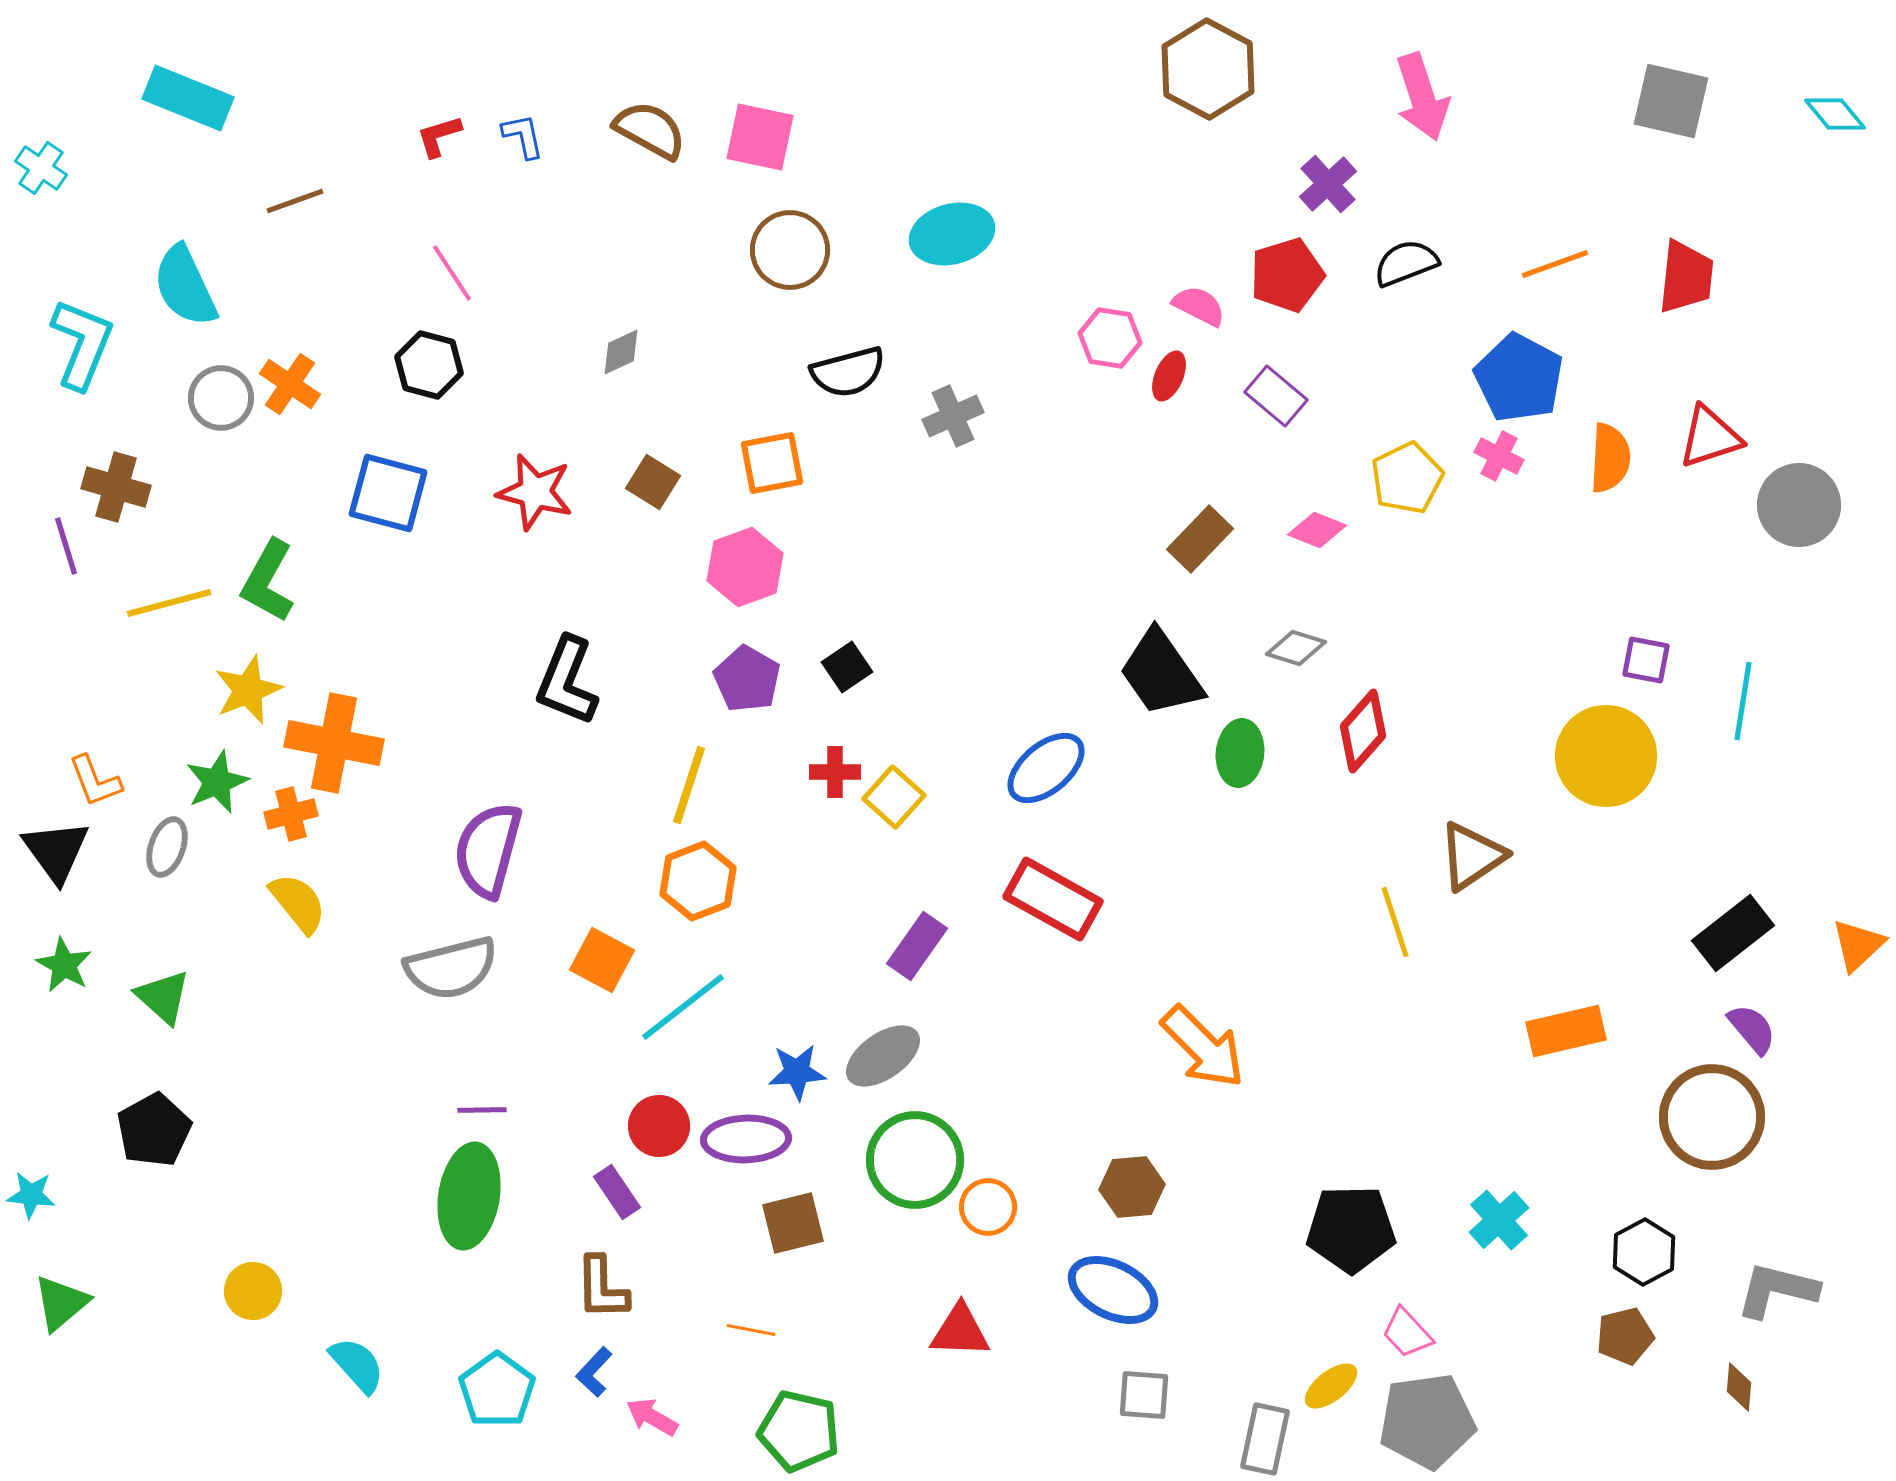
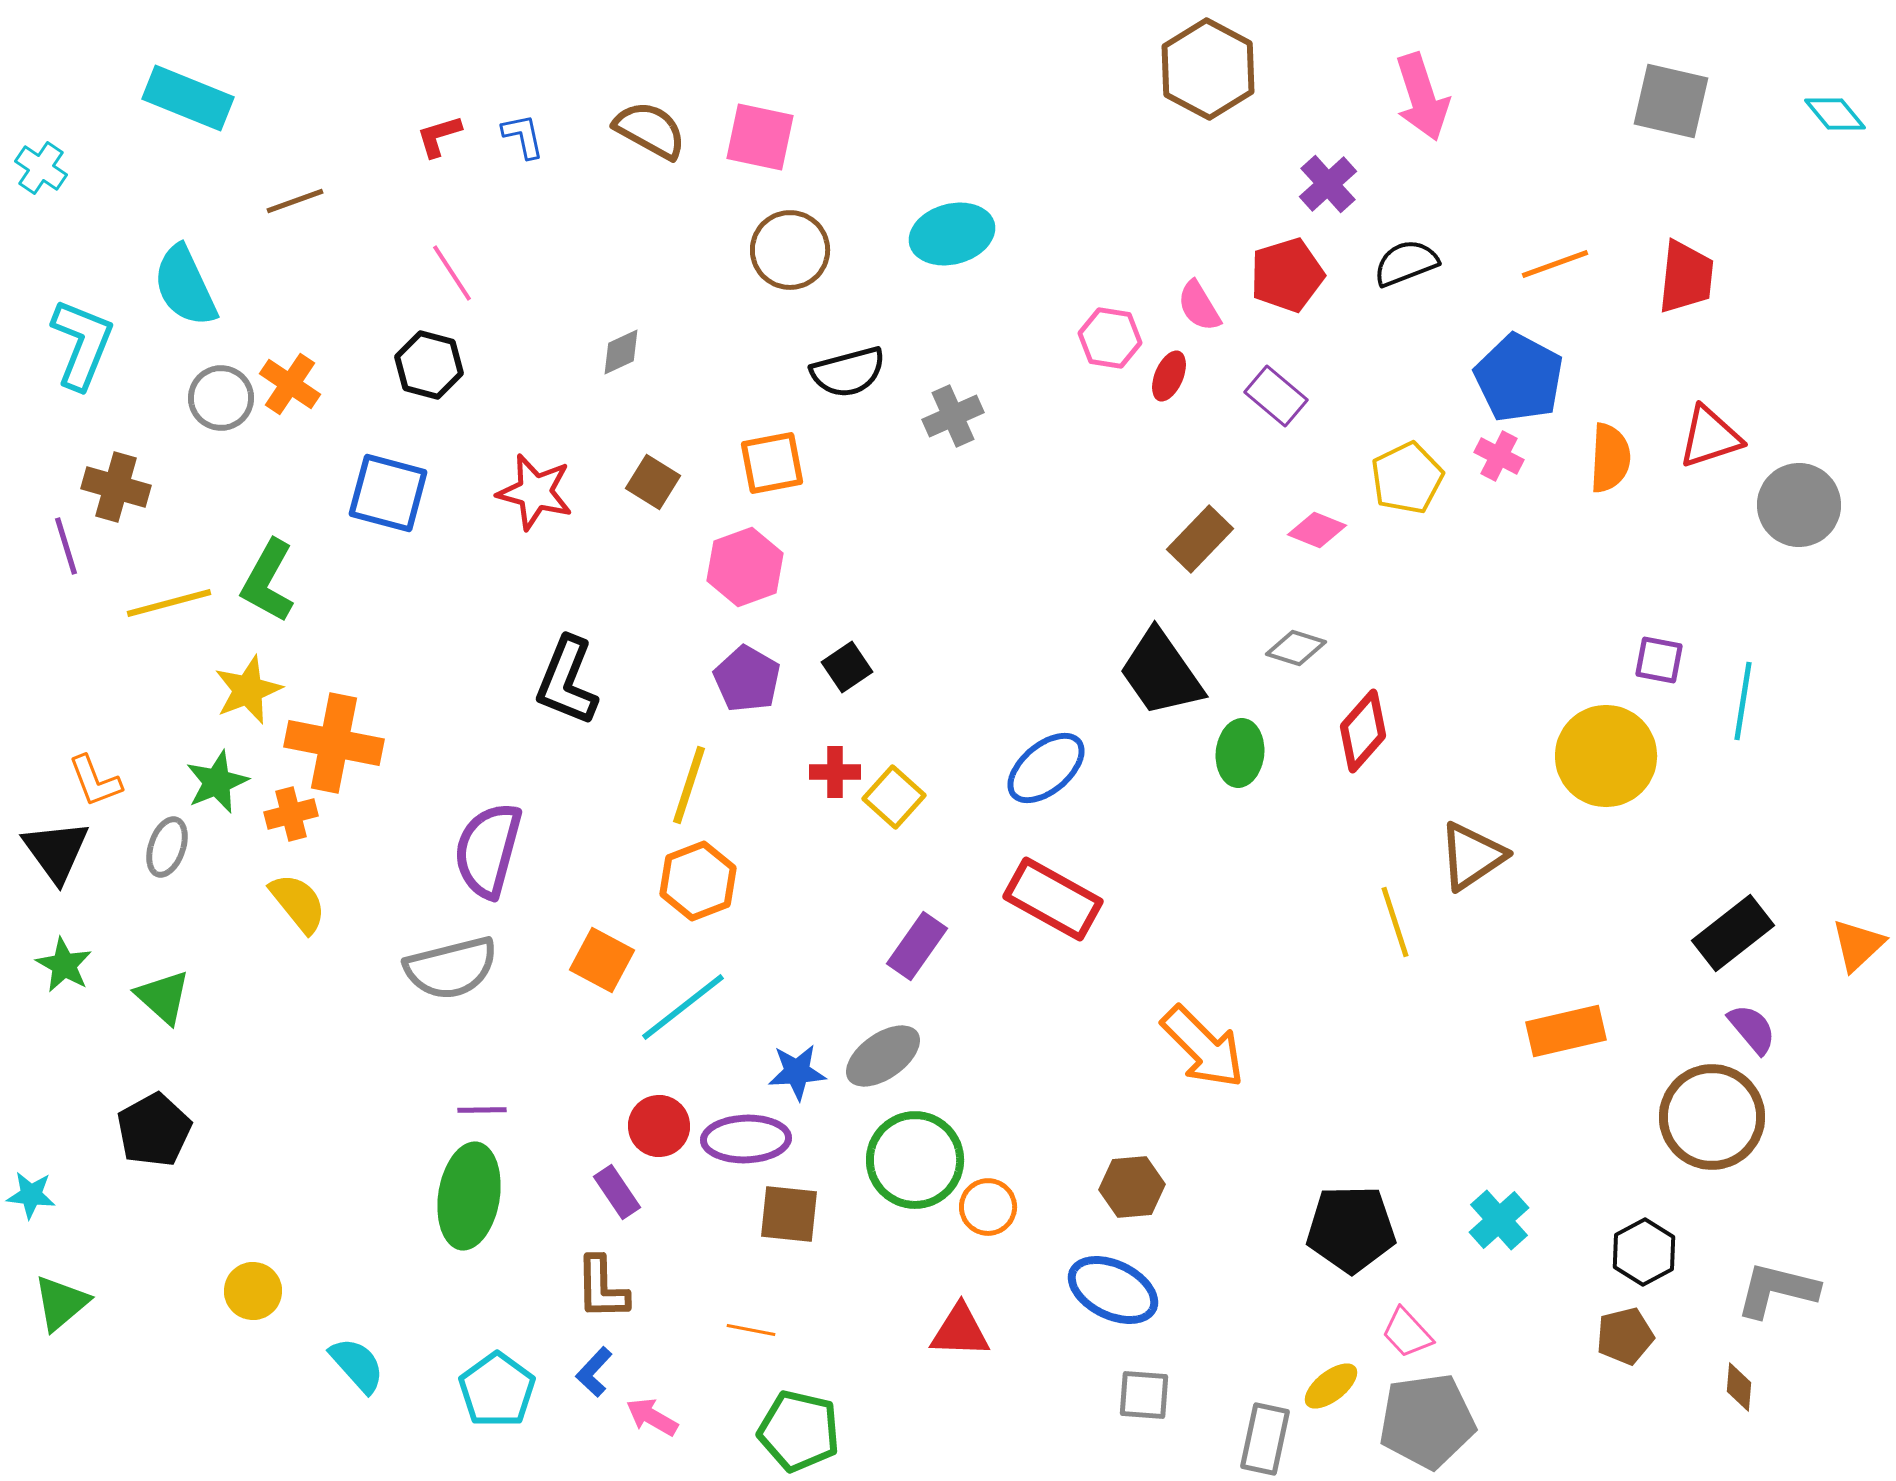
pink semicircle at (1199, 306): rotated 148 degrees counterclockwise
purple square at (1646, 660): moved 13 px right
brown square at (793, 1223): moved 4 px left, 9 px up; rotated 20 degrees clockwise
